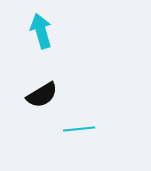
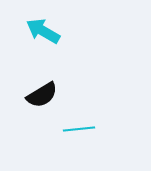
cyan arrow: moved 2 px right; rotated 44 degrees counterclockwise
